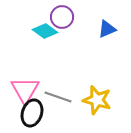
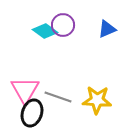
purple circle: moved 1 px right, 8 px down
yellow star: rotated 12 degrees counterclockwise
